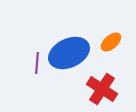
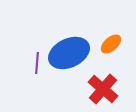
orange ellipse: moved 2 px down
red cross: moved 1 px right; rotated 8 degrees clockwise
